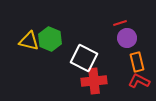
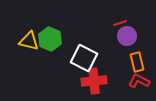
purple circle: moved 2 px up
